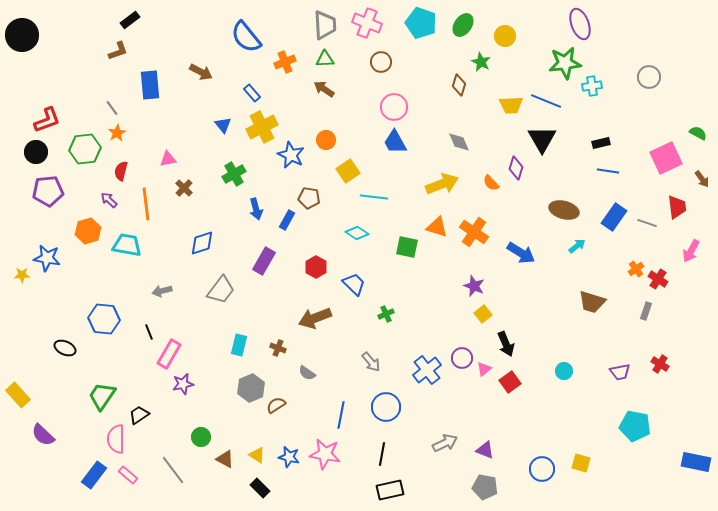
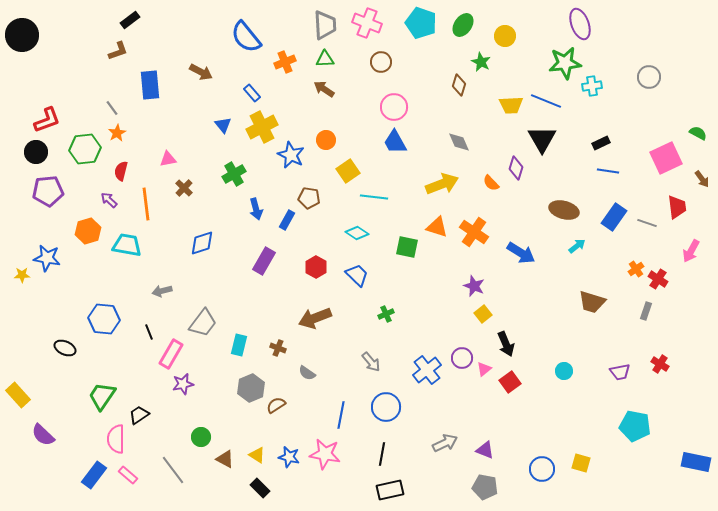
black rectangle at (601, 143): rotated 12 degrees counterclockwise
blue trapezoid at (354, 284): moved 3 px right, 9 px up
gray trapezoid at (221, 290): moved 18 px left, 33 px down
pink rectangle at (169, 354): moved 2 px right
